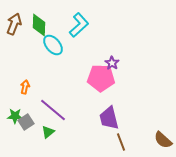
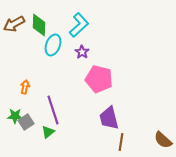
brown arrow: rotated 140 degrees counterclockwise
cyan ellipse: rotated 60 degrees clockwise
purple star: moved 30 px left, 11 px up
pink pentagon: moved 2 px left, 1 px down; rotated 12 degrees clockwise
purple line: rotated 32 degrees clockwise
brown line: rotated 30 degrees clockwise
